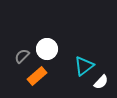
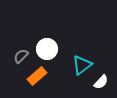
gray semicircle: moved 1 px left
cyan triangle: moved 2 px left, 1 px up
